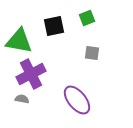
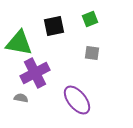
green square: moved 3 px right, 1 px down
green triangle: moved 2 px down
purple cross: moved 4 px right, 1 px up
gray semicircle: moved 1 px left, 1 px up
